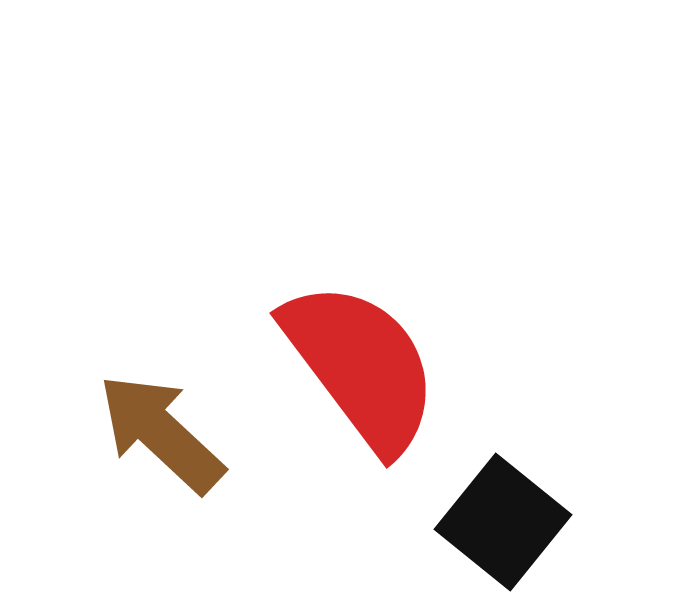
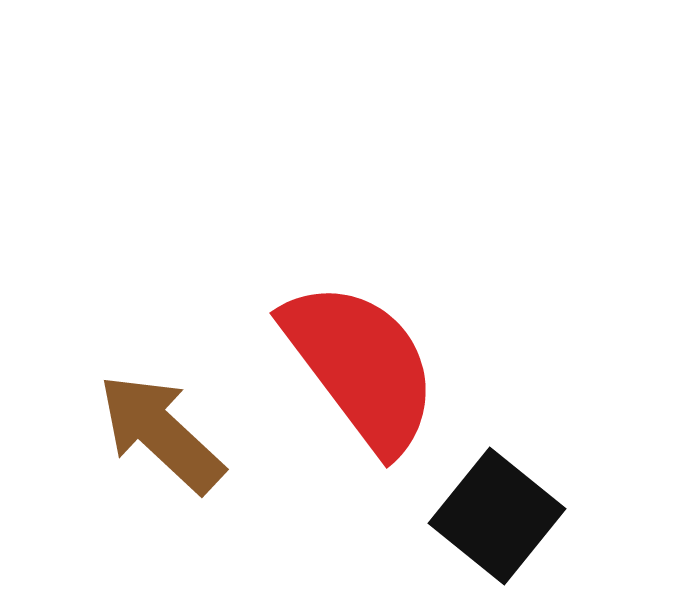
black square: moved 6 px left, 6 px up
